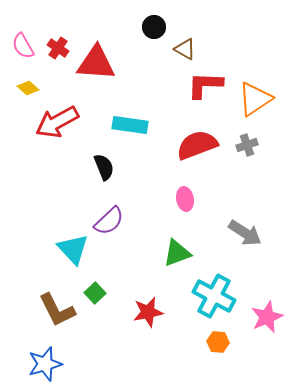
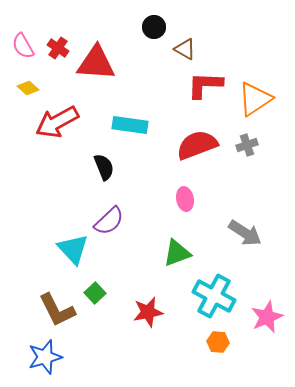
blue star: moved 7 px up
